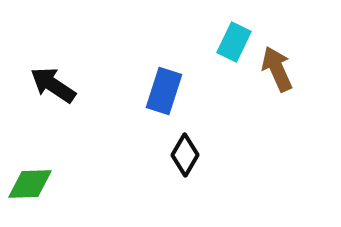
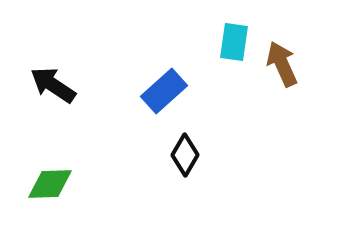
cyan rectangle: rotated 18 degrees counterclockwise
brown arrow: moved 5 px right, 5 px up
blue rectangle: rotated 30 degrees clockwise
green diamond: moved 20 px right
